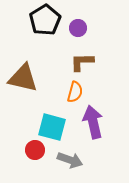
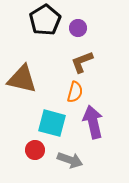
brown L-shape: rotated 20 degrees counterclockwise
brown triangle: moved 1 px left, 1 px down
cyan square: moved 4 px up
